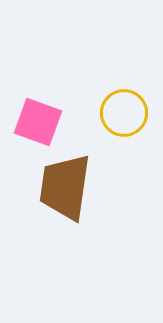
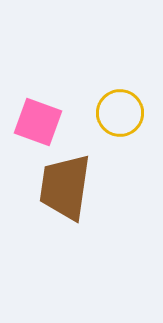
yellow circle: moved 4 px left
